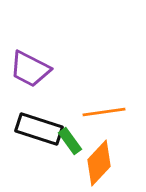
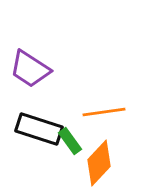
purple trapezoid: rotated 6 degrees clockwise
